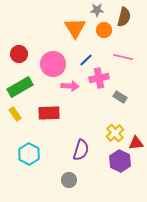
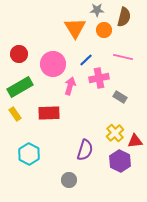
pink arrow: rotated 78 degrees counterclockwise
red triangle: moved 1 px left, 2 px up
purple semicircle: moved 4 px right
